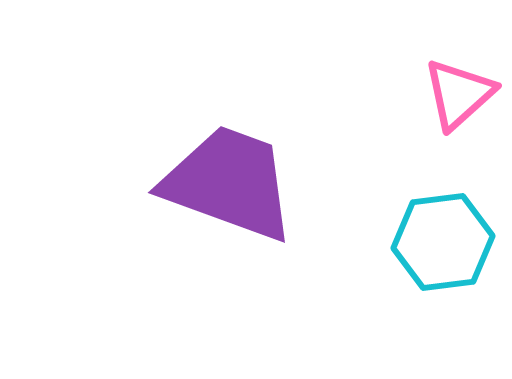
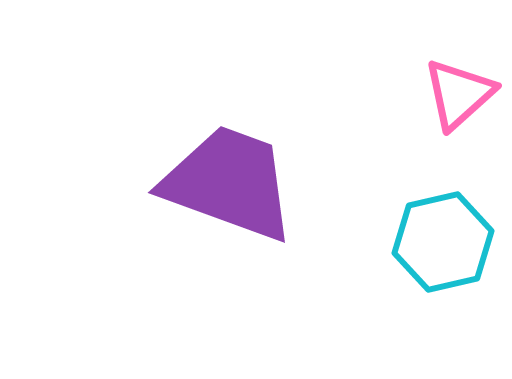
cyan hexagon: rotated 6 degrees counterclockwise
